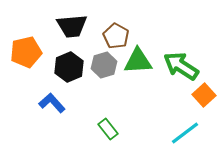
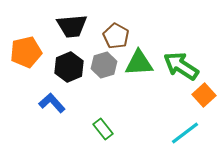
green triangle: moved 1 px right, 2 px down
green rectangle: moved 5 px left
